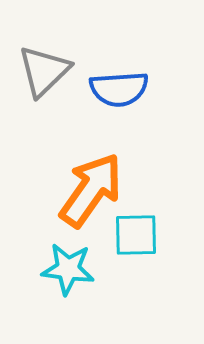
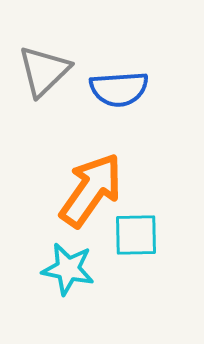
cyan star: rotated 4 degrees clockwise
